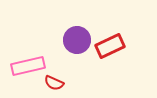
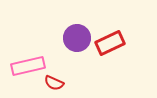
purple circle: moved 2 px up
red rectangle: moved 3 px up
